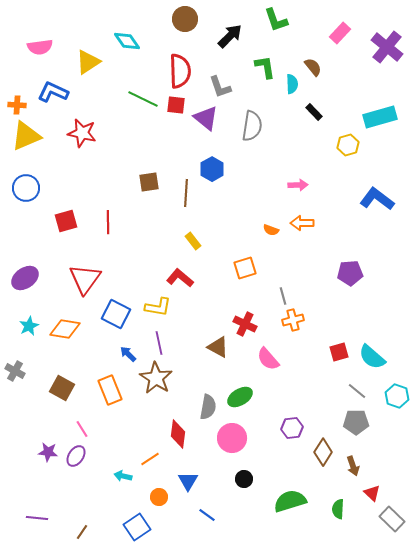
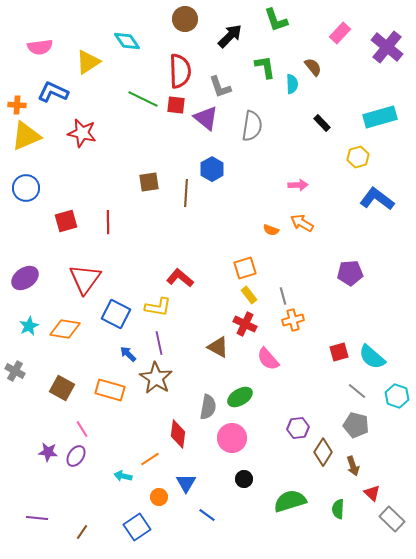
black rectangle at (314, 112): moved 8 px right, 11 px down
yellow hexagon at (348, 145): moved 10 px right, 12 px down
orange arrow at (302, 223): rotated 30 degrees clockwise
yellow rectangle at (193, 241): moved 56 px right, 54 px down
orange rectangle at (110, 390): rotated 52 degrees counterclockwise
gray pentagon at (356, 422): moved 3 px down; rotated 15 degrees clockwise
purple hexagon at (292, 428): moved 6 px right
blue triangle at (188, 481): moved 2 px left, 2 px down
